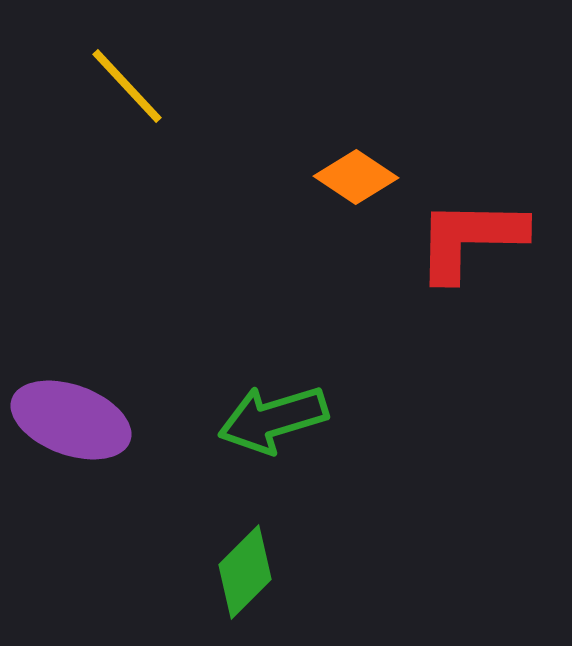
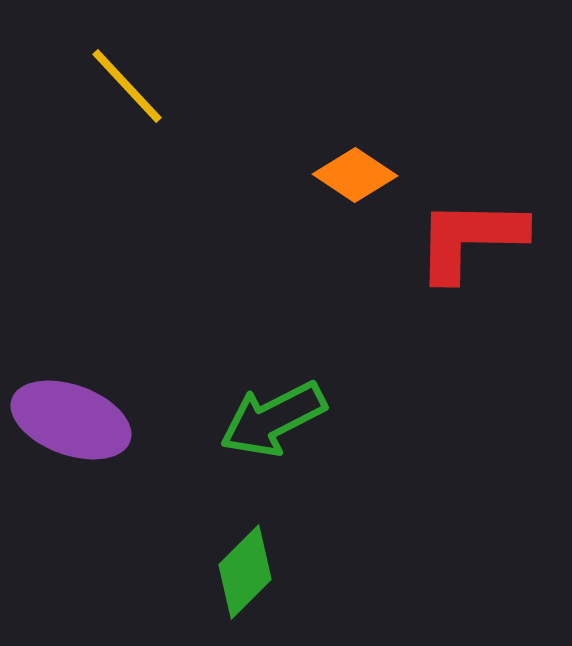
orange diamond: moved 1 px left, 2 px up
green arrow: rotated 10 degrees counterclockwise
